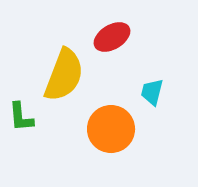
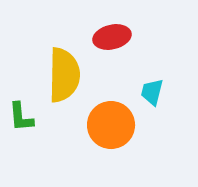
red ellipse: rotated 18 degrees clockwise
yellow semicircle: rotated 20 degrees counterclockwise
orange circle: moved 4 px up
